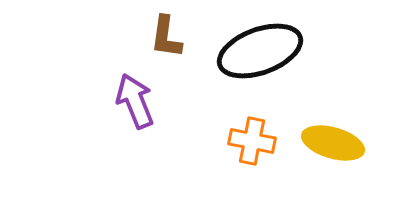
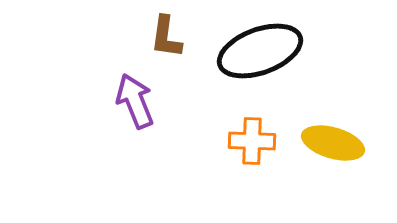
orange cross: rotated 9 degrees counterclockwise
